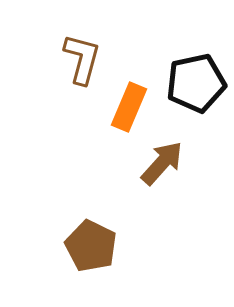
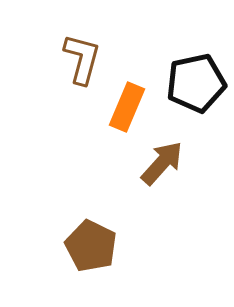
orange rectangle: moved 2 px left
